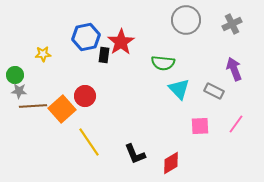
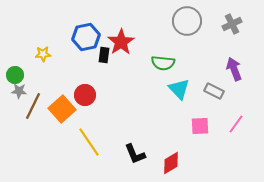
gray circle: moved 1 px right, 1 px down
red circle: moved 1 px up
brown line: rotated 60 degrees counterclockwise
